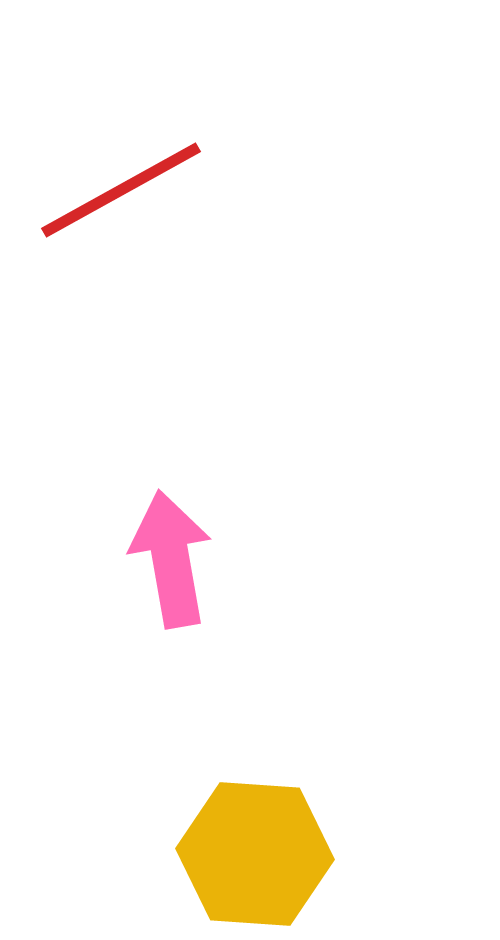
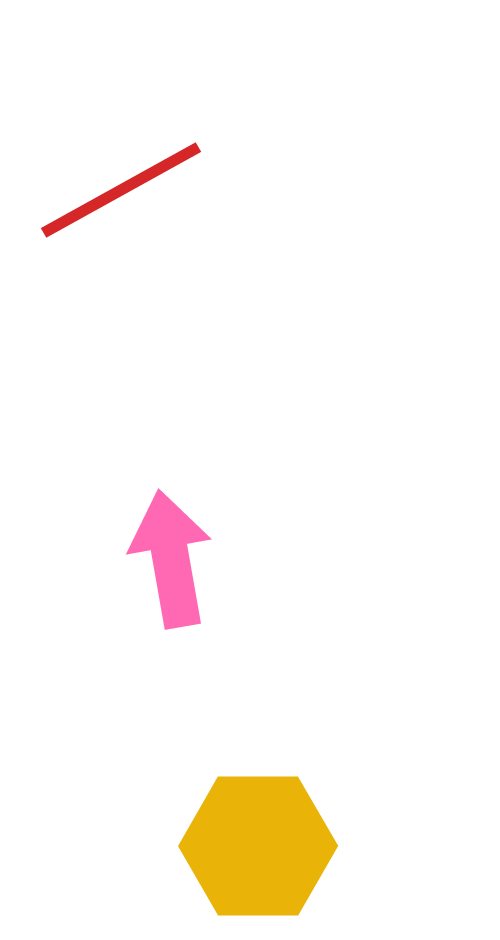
yellow hexagon: moved 3 px right, 8 px up; rotated 4 degrees counterclockwise
